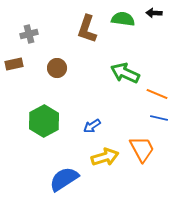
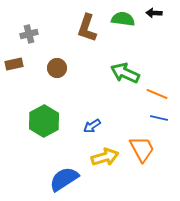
brown L-shape: moved 1 px up
